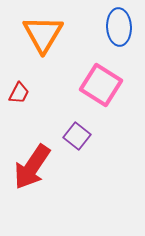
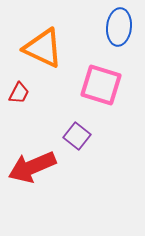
blue ellipse: rotated 9 degrees clockwise
orange triangle: moved 14 px down; rotated 36 degrees counterclockwise
pink square: rotated 15 degrees counterclockwise
red arrow: rotated 33 degrees clockwise
